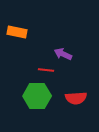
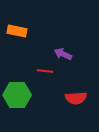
orange rectangle: moved 1 px up
red line: moved 1 px left, 1 px down
green hexagon: moved 20 px left, 1 px up
